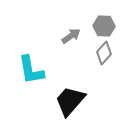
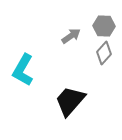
cyan L-shape: moved 8 px left; rotated 40 degrees clockwise
